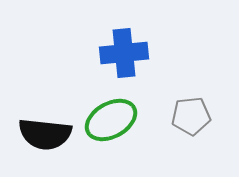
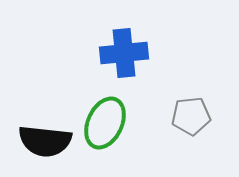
green ellipse: moved 6 px left, 3 px down; rotated 36 degrees counterclockwise
black semicircle: moved 7 px down
